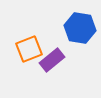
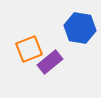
purple rectangle: moved 2 px left, 2 px down
